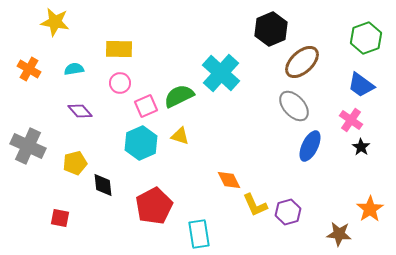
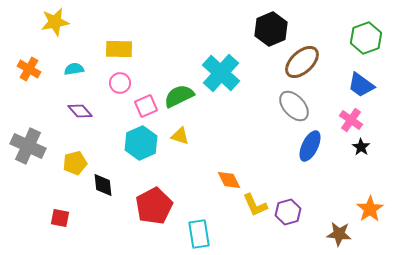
yellow star: rotated 20 degrees counterclockwise
